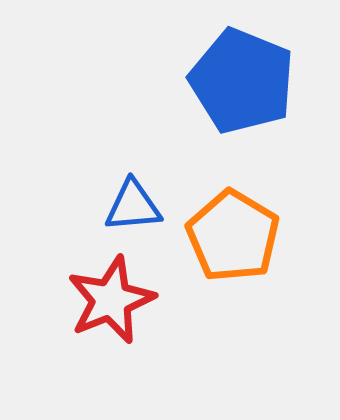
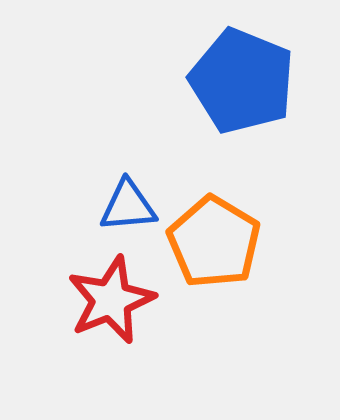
blue triangle: moved 5 px left
orange pentagon: moved 19 px left, 6 px down
